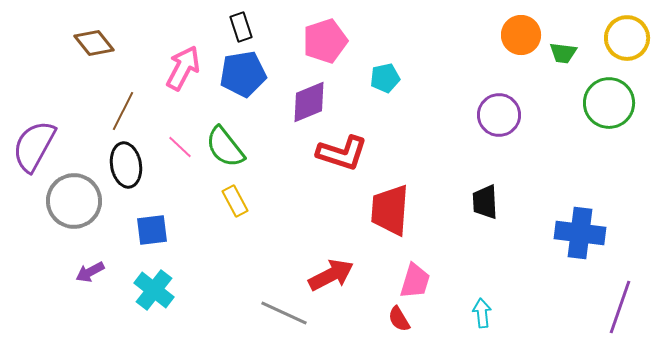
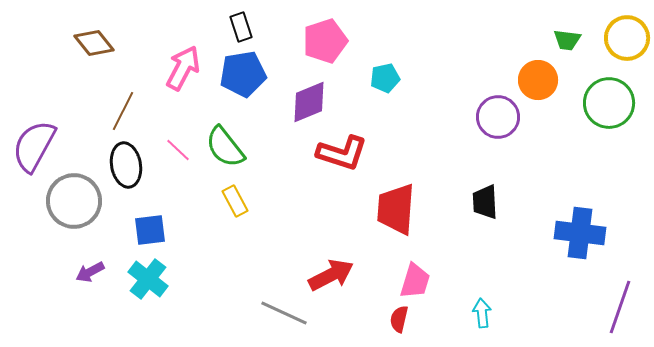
orange circle: moved 17 px right, 45 px down
green trapezoid: moved 4 px right, 13 px up
purple circle: moved 1 px left, 2 px down
pink line: moved 2 px left, 3 px down
red trapezoid: moved 6 px right, 1 px up
blue square: moved 2 px left
cyan cross: moved 6 px left, 11 px up
red semicircle: rotated 44 degrees clockwise
